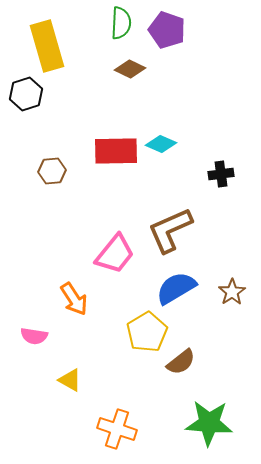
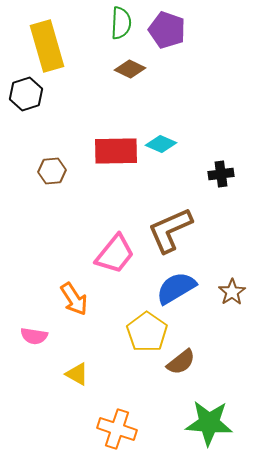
yellow pentagon: rotated 6 degrees counterclockwise
yellow triangle: moved 7 px right, 6 px up
